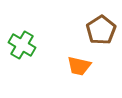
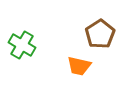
brown pentagon: moved 1 px left, 4 px down
